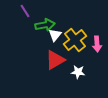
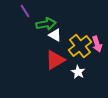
green arrow: moved 1 px right, 1 px up
white triangle: rotated 40 degrees counterclockwise
yellow cross: moved 5 px right, 6 px down
pink arrow: rotated 14 degrees counterclockwise
white star: rotated 24 degrees clockwise
